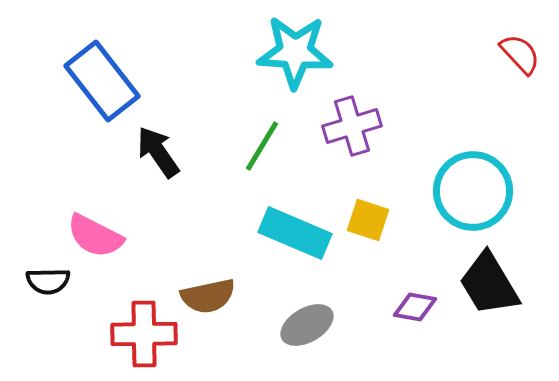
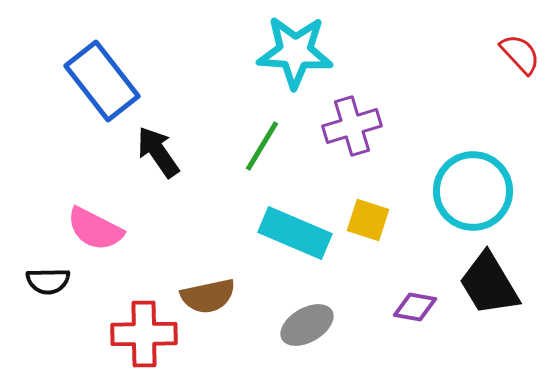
pink semicircle: moved 7 px up
